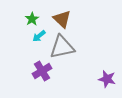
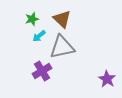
green star: rotated 16 degrees clockwise
purple star: rotated 18 degrees clockwise
